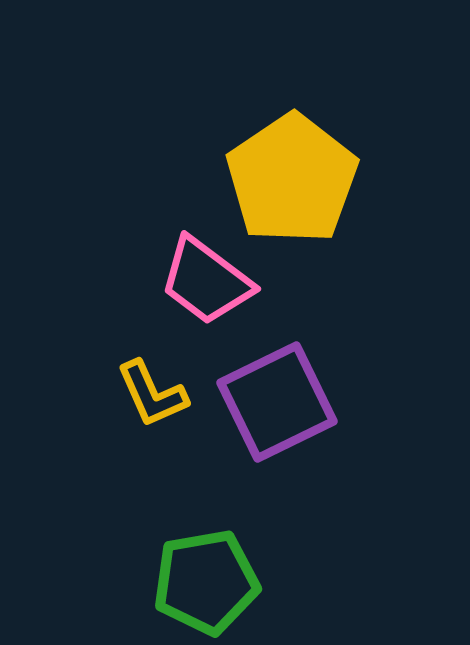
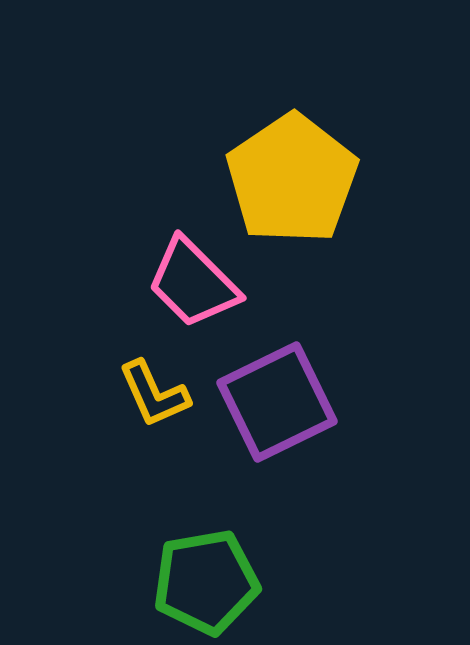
pink trapezoid: moved 13 px left, 2 px down; rotated 8 degrees clockwise
yellow L-shape: moved 2 px right
